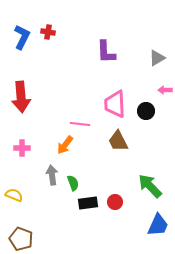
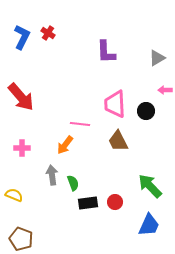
red cross: moved 1 px down; rotated 24 degrees clockwise
red arrow: rotated 36 degrees counterclockwise
blue trapezoid: moved 9 px left
